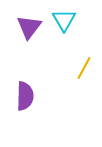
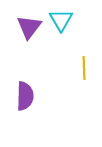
cyan triangle: moved 3 px left
yellow line: rotated 30 degrees counterclockwise
